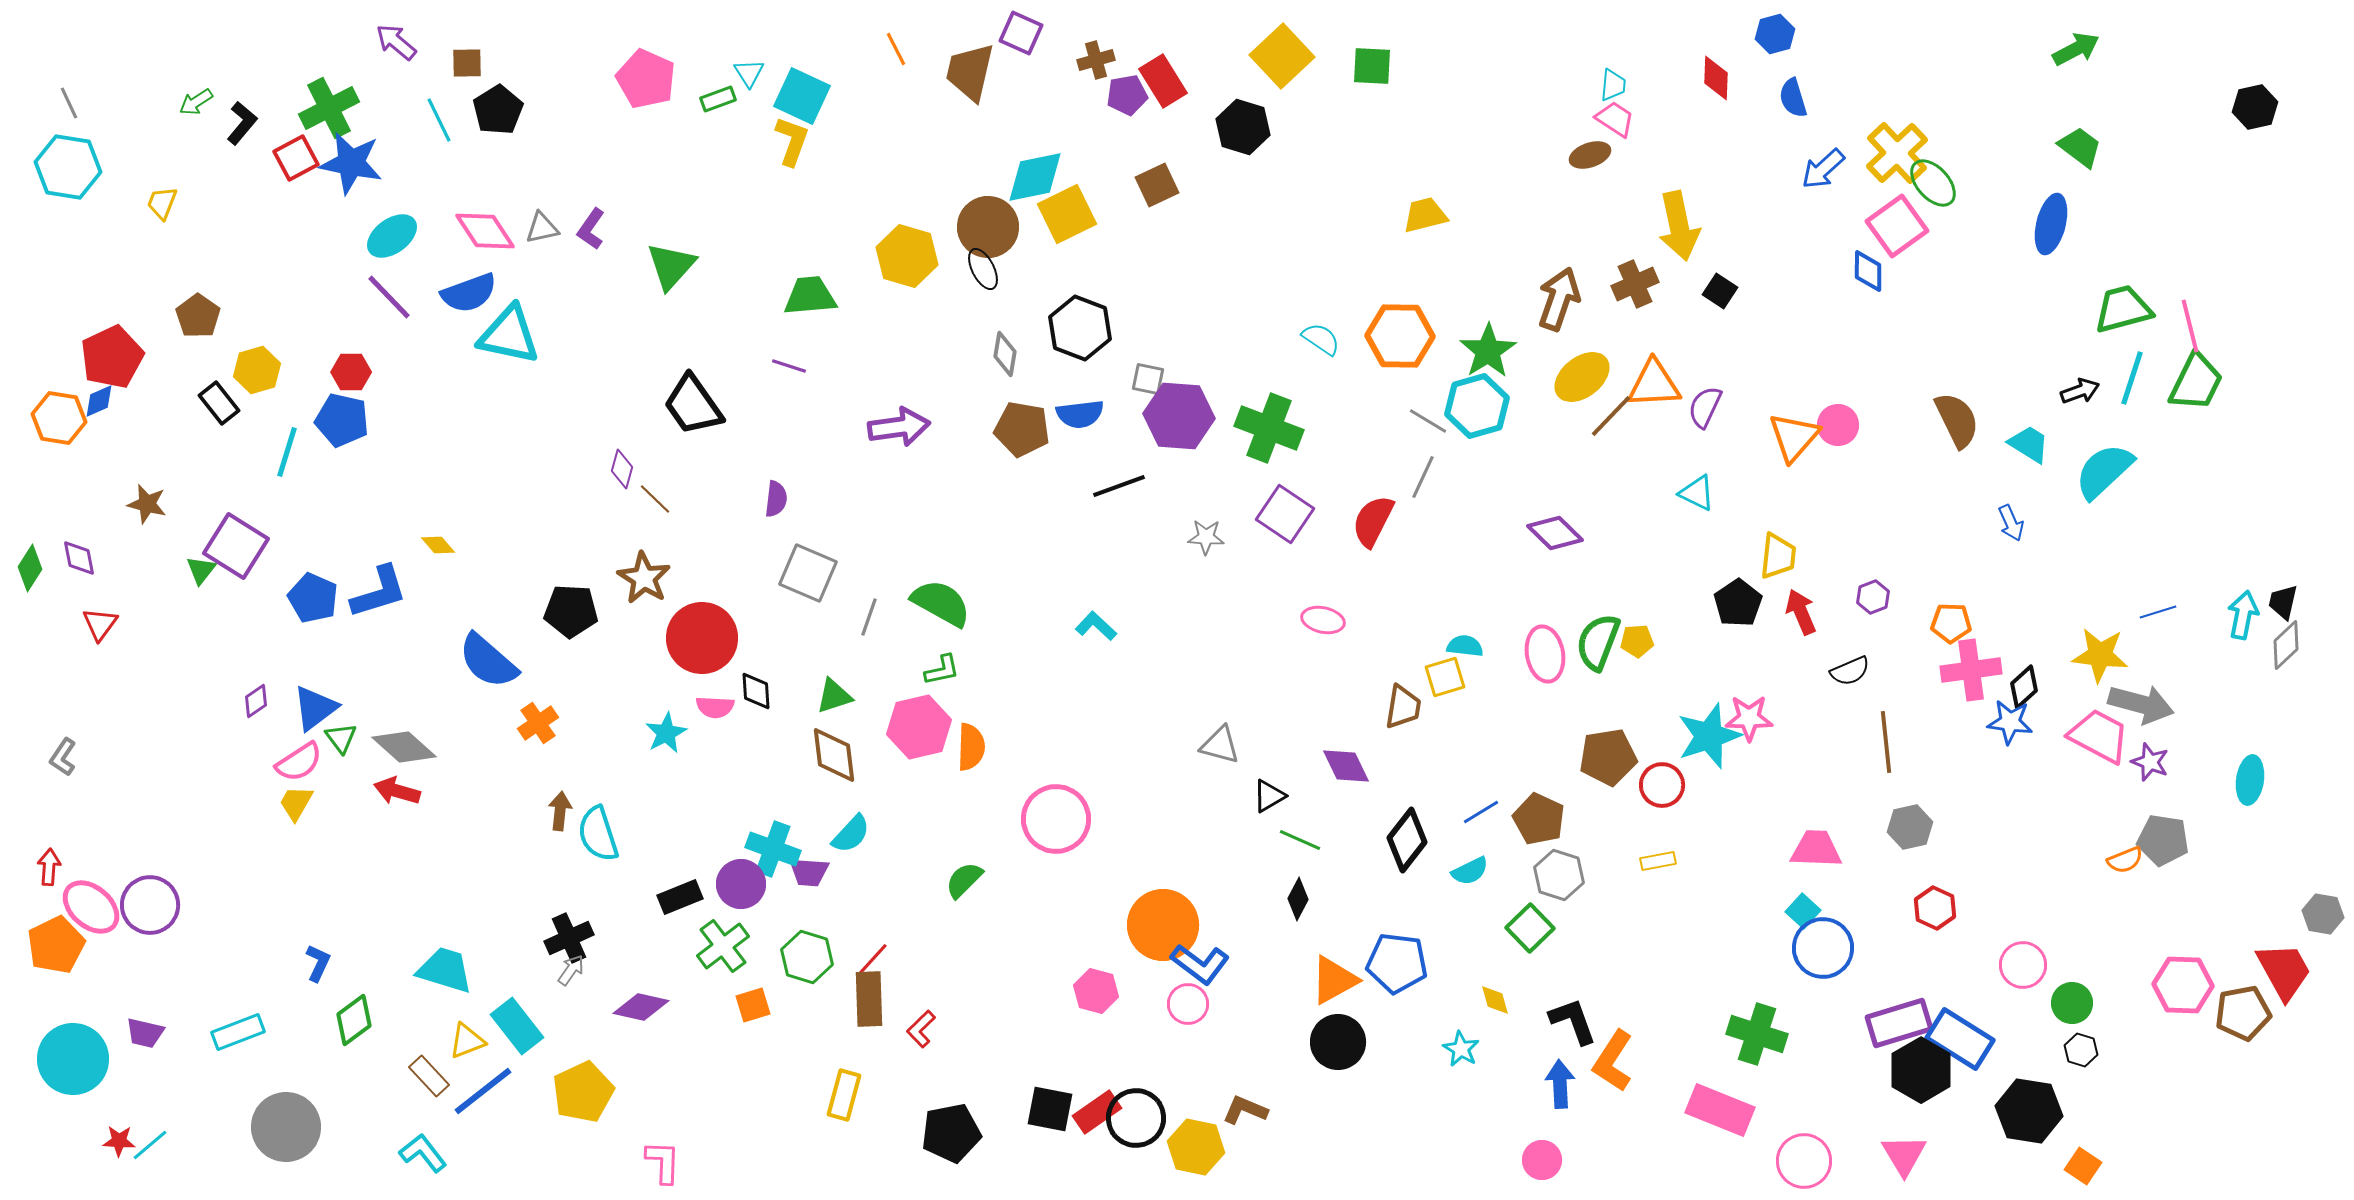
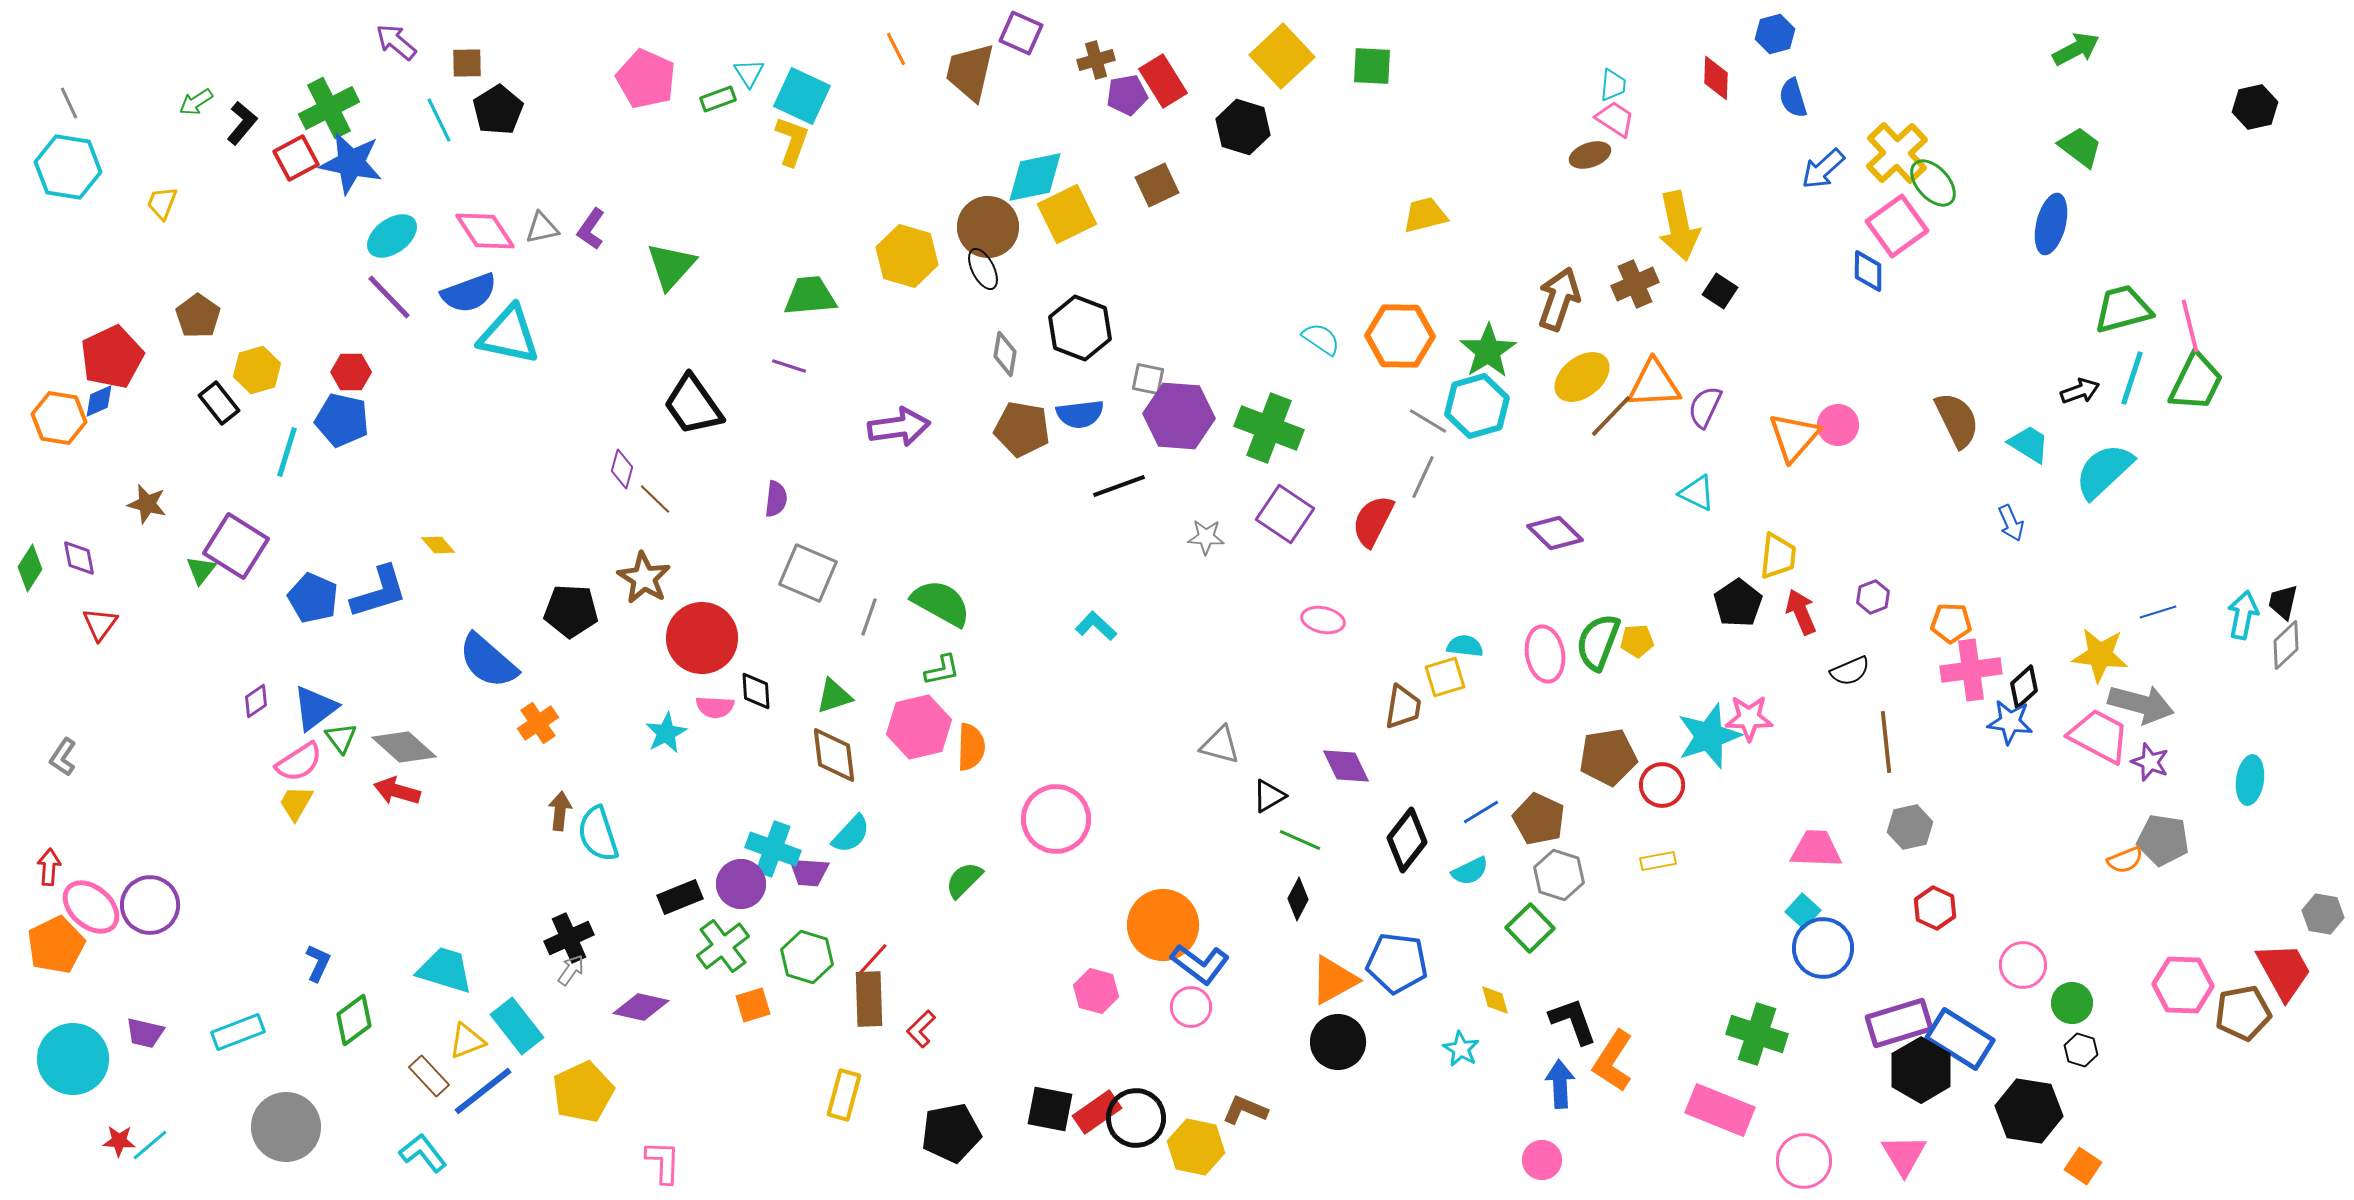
pink circle at (1188, 1004): moved 3 px right, 3 px down
